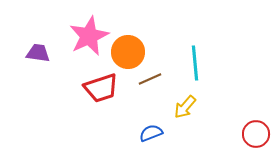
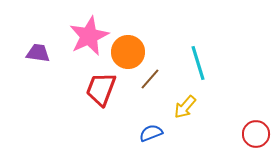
cyan line: moved 3 px right; rotated 12 degrees counterclockwise
brown line: rotated 25 degrees counterclockwise
red trapezoid: moved 1 px down; rotated 129 degrees clockwise
